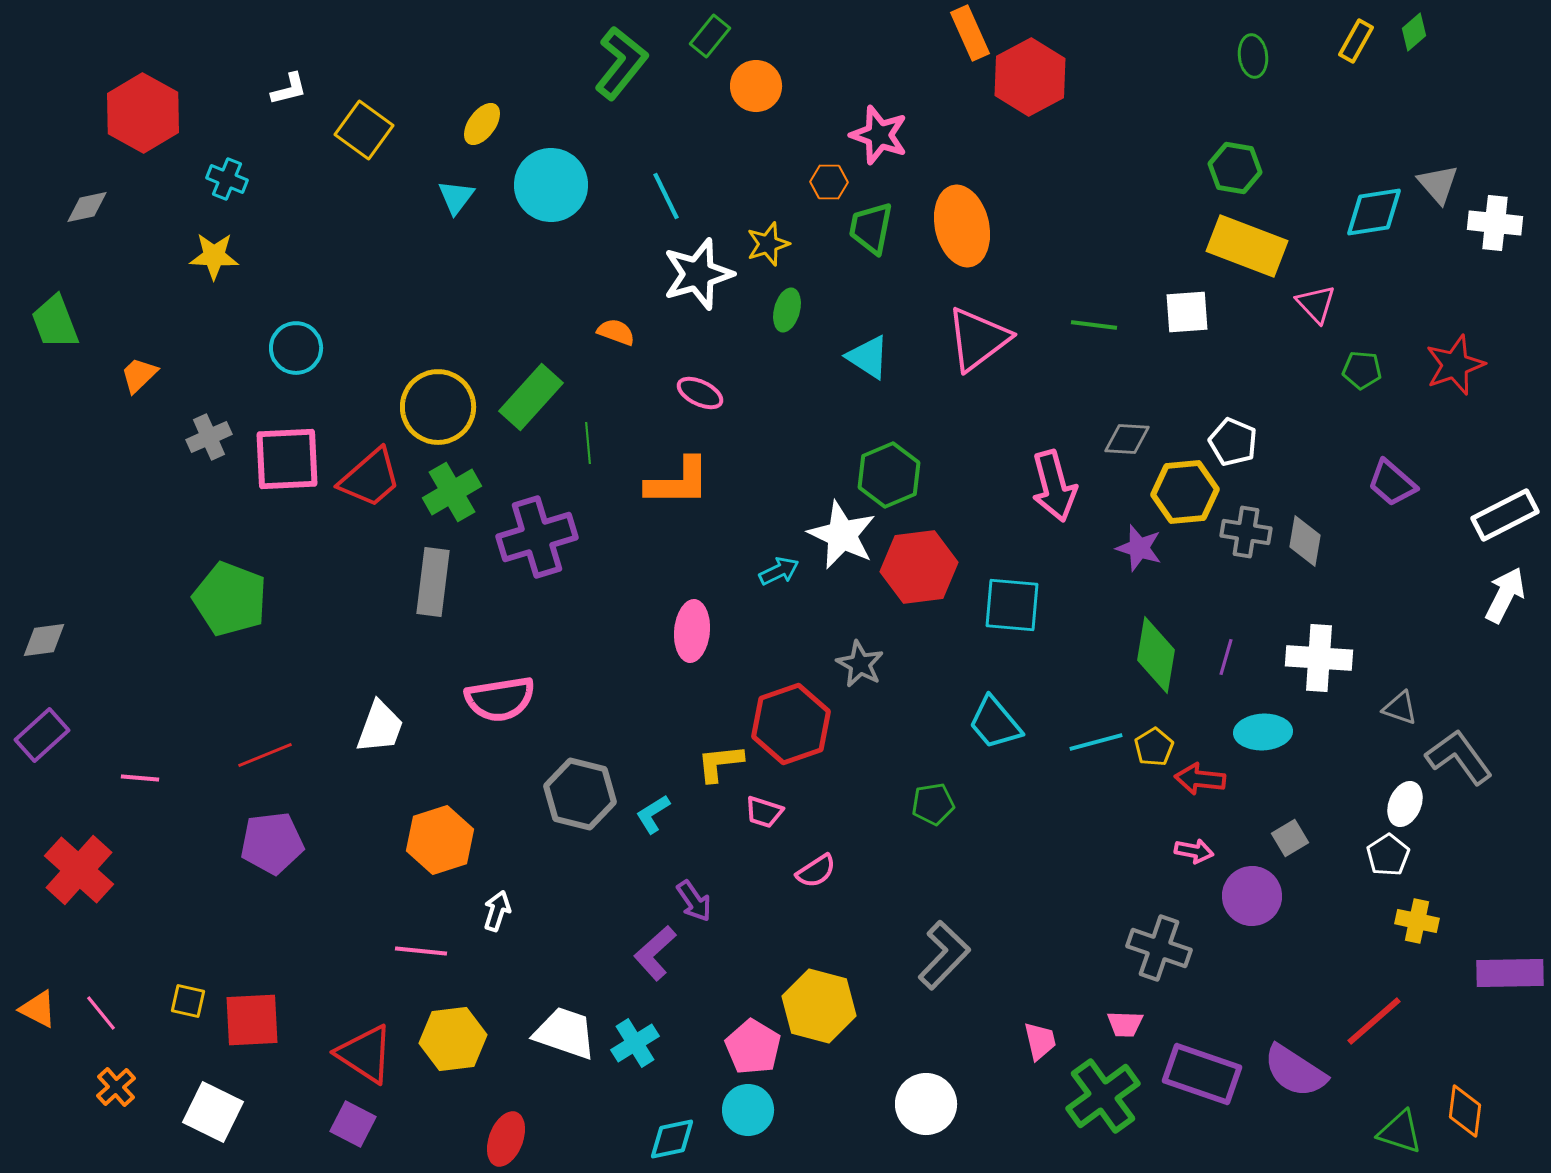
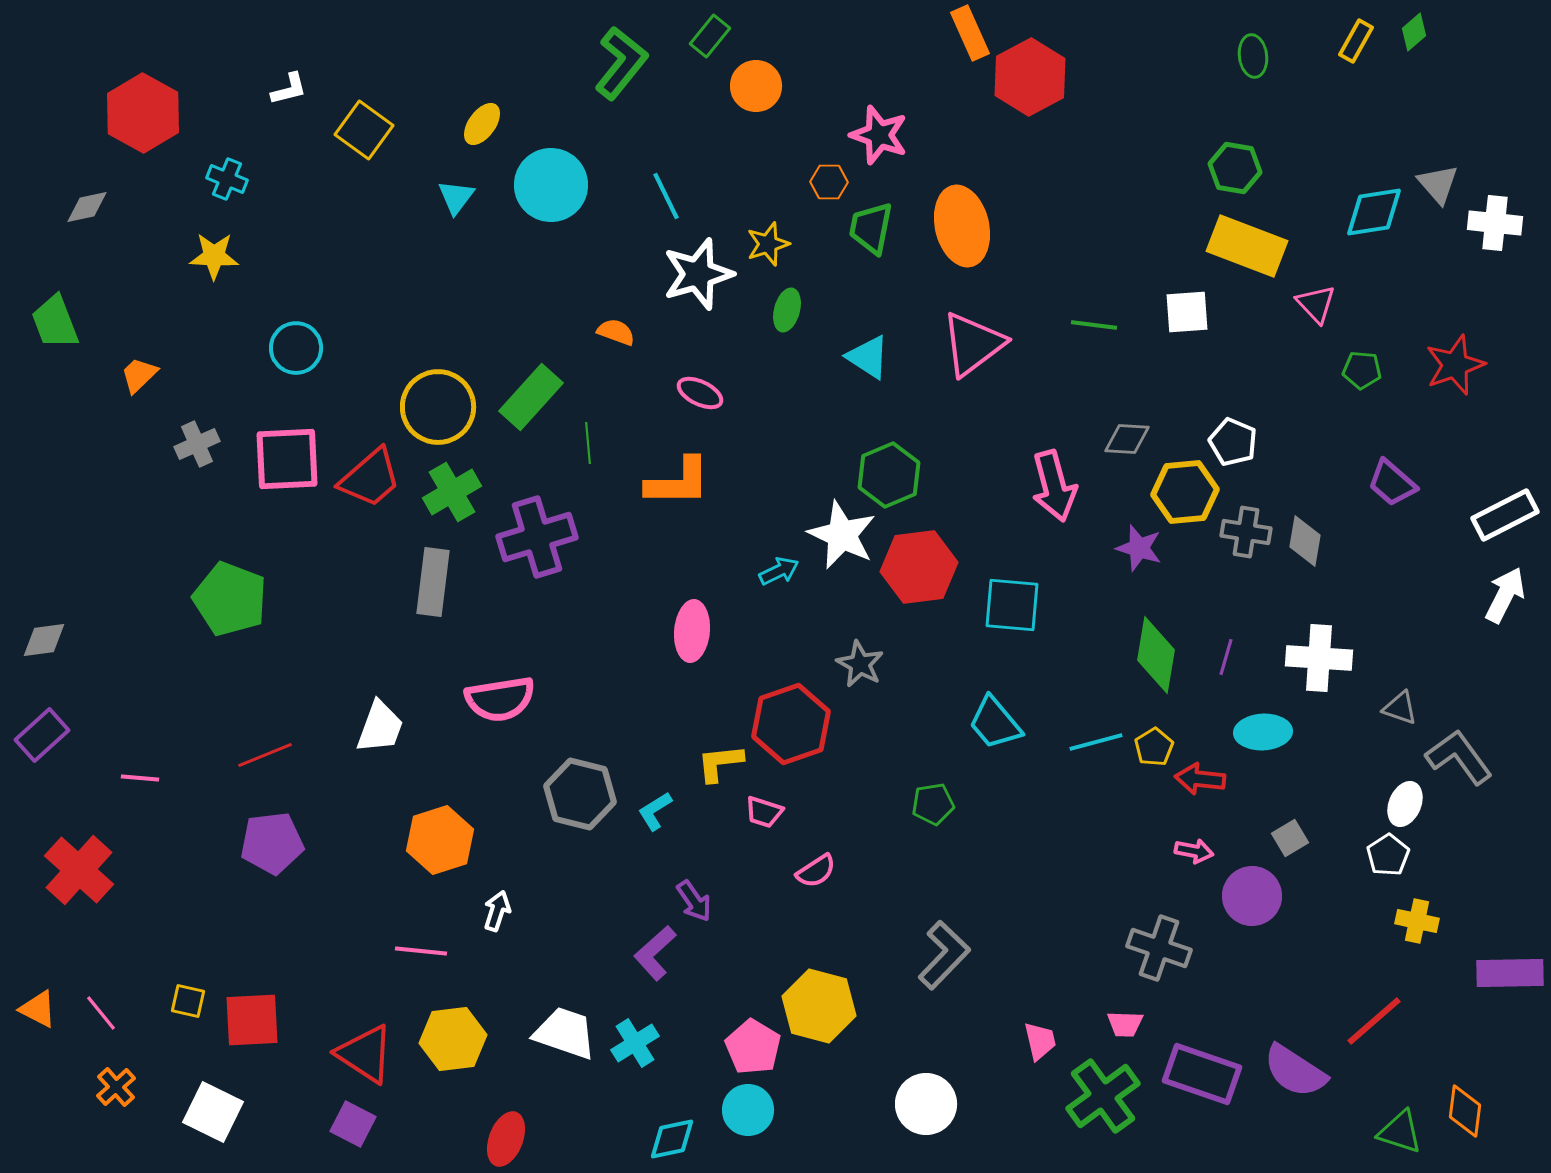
pink triangle at (978, 339): moved 5 px left, 5 px down
gray cross at (209, 437): moved 12 px left, 7 px down
cyan L-shape at (653, 814): moved 2 px right, 3 px up
